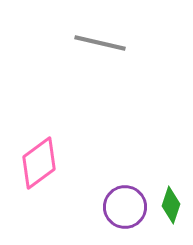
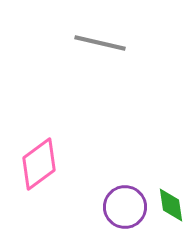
pink diamond: moved 1 px down
green diamond: rotated 27 degrees counterclockwise
